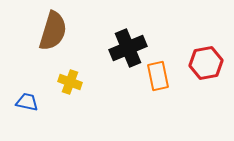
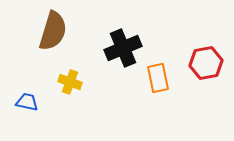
black cross: moved 5 px left
orange rectangle: moved 2 px down
